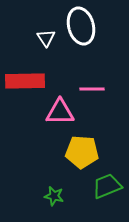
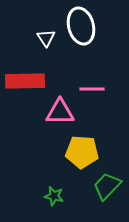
green trapezoid: rotated 24 degrees counterclockwise
